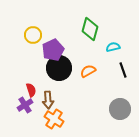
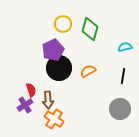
yellow circle: moved 30 px right, 11 px up
cyan semicircle: moved 12 px right
black line: moved 6 px down; rotated 28 degrees clockwise
